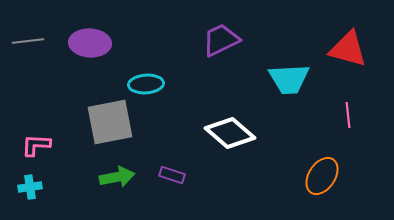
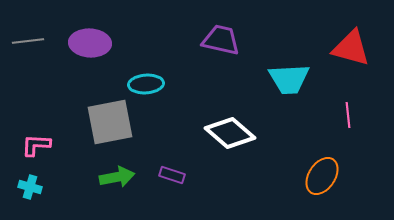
purple trapezoid: rotated 39 degrees clockwise
red triangle: moved 3 px right, 1 px up
cyan cross: rotated 25 degrees clockwise
